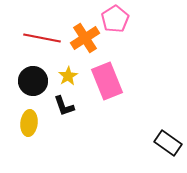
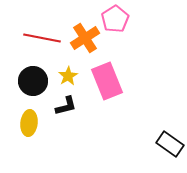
black L-shape: moved 2 px right; rotated 85 degrees counterclockwise
black rectangle: moved 2 px right, 1 px down
